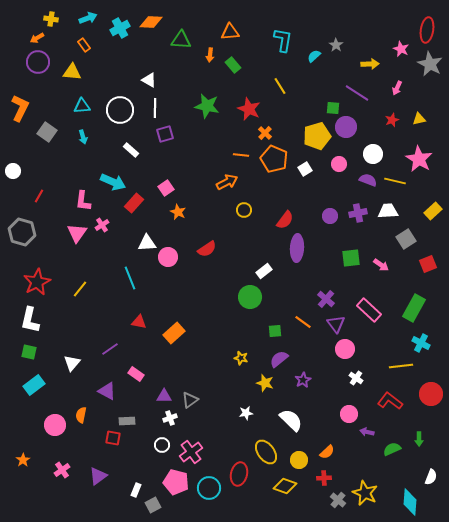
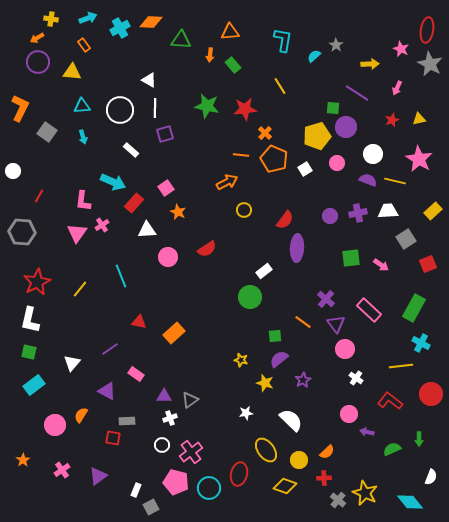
red star at (249, 109): moved 4 px left; rotated 30 degrees counterclockwise
pink circle at (339, 164): moved 2 px left, 1 px up
gray hexagon at (22, 232): rotated 12 degrees counterclockwise
white triangle at (147, 243): moved 13 px up
cyan line at (130, 278): moved 9 px left, 2 px up
green square at (275, 331): moved 5 px down
yellow star at (241, 358): moved 2 px down
orange semicircle at (81, 415): rotated 21 degrees clockwise
yellow ellipse at (266, 452): moved 2 px up
cyan diamond at (410, 502): rotated 44 degrees counterclockwise
gray square at (153, 505): moved 2 px left, 2 px down
